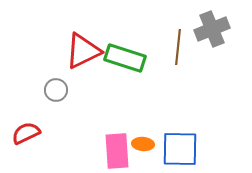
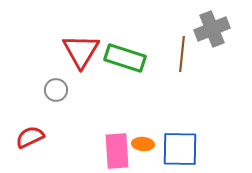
brown line: moved 4 px right, 7 px down
red triangle: moved 2 px left; rotated 33 degrees counterclockwise
red semicircle: moved 4 px right, 4 px down
